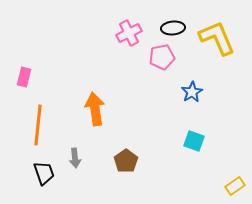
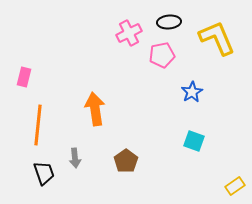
black ellipse: moved 4 px left, 6 px up
pink pentagon: moved 2 px up
